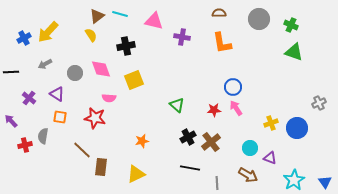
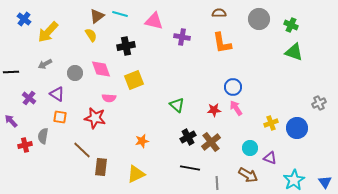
blue cross at (24, 38): moved 19 px up; rotated 24 degrees counterclockwise
